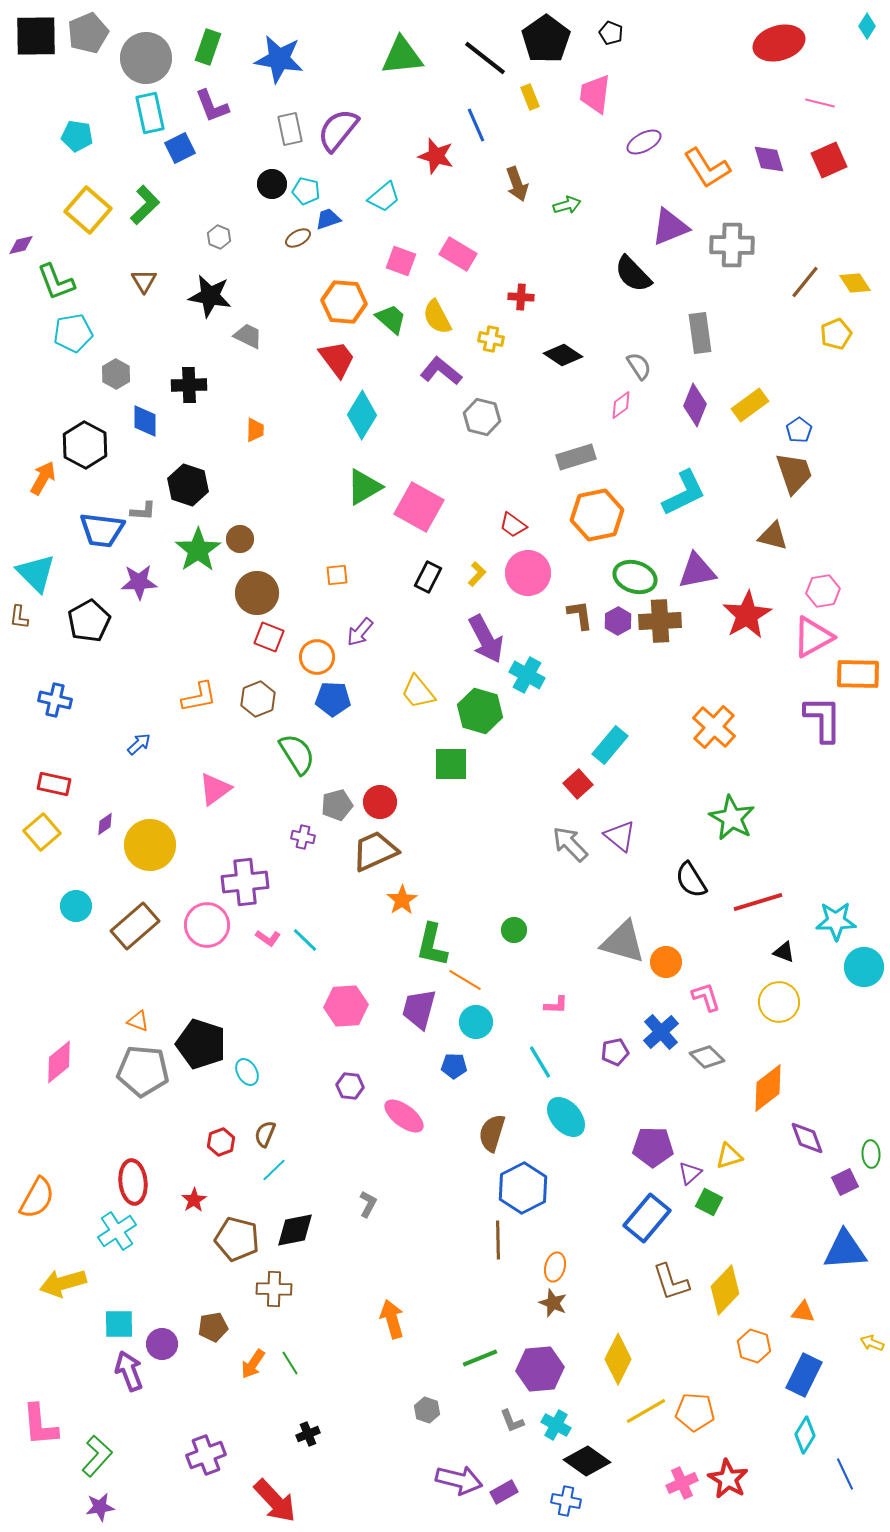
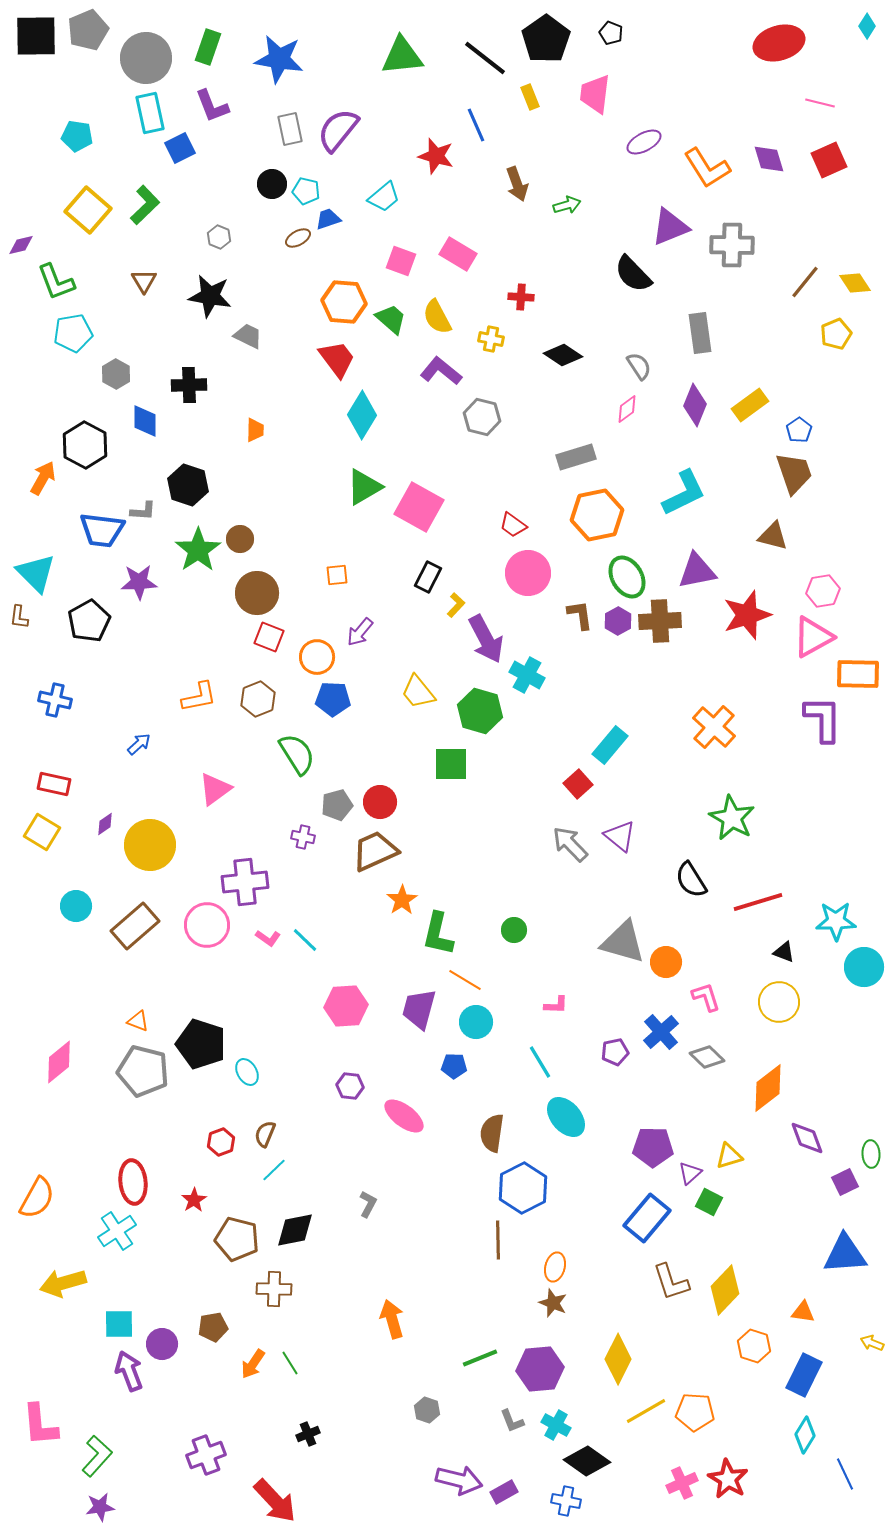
gray pentagon at (88, 33): moved 3 px up
pink diamond at (621, 405): moved 6 px right, 4 px down
yellow L-shape at (477, 574): moved 21 px left, 31 px down
green ellipse at (635, 577): moved 8 px left; rotated 42 degrees clockwise
red star at (747, 615): rotated 12 degrees clockwise
yellow square at (42, 832): rotated 18 degrees counterclockwise
green L-shape at (432, 945): moved 6 px right, 11 px up
gray pentagon at (143, 1071): rotated 9 degrees clockwise
brown semicircle at (492, 1133): rotated 9 degrees counterclockwise
blue triangle at (845, 1250): moved 4 px down
